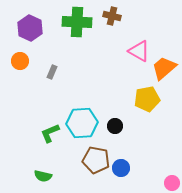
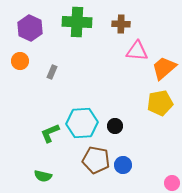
brown cross: moved 9 px right, 8 px down; rotated 12 degrees counterclockwise
pink triangle: moved 2 px left; rotated 25 degrees counterclockwise
yellow pentagon: moved 13 px right, 4 px down
blue circle: moved 2 px right, 3 px up
